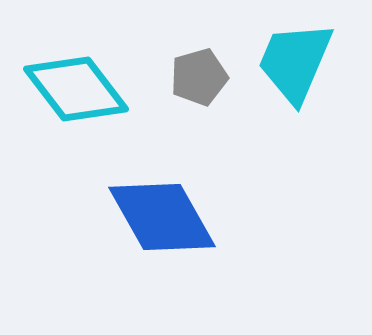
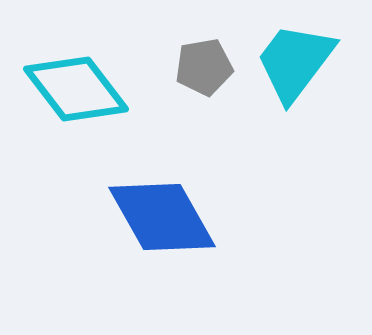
cyan trapezoid: rotated 14 degrees clockwise
gray pentagon: moved 5 px right, 10 px up; rotated 6 degrees clockwise
